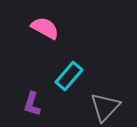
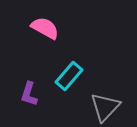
purple L-shape: moved 3 px left, 10 px up
